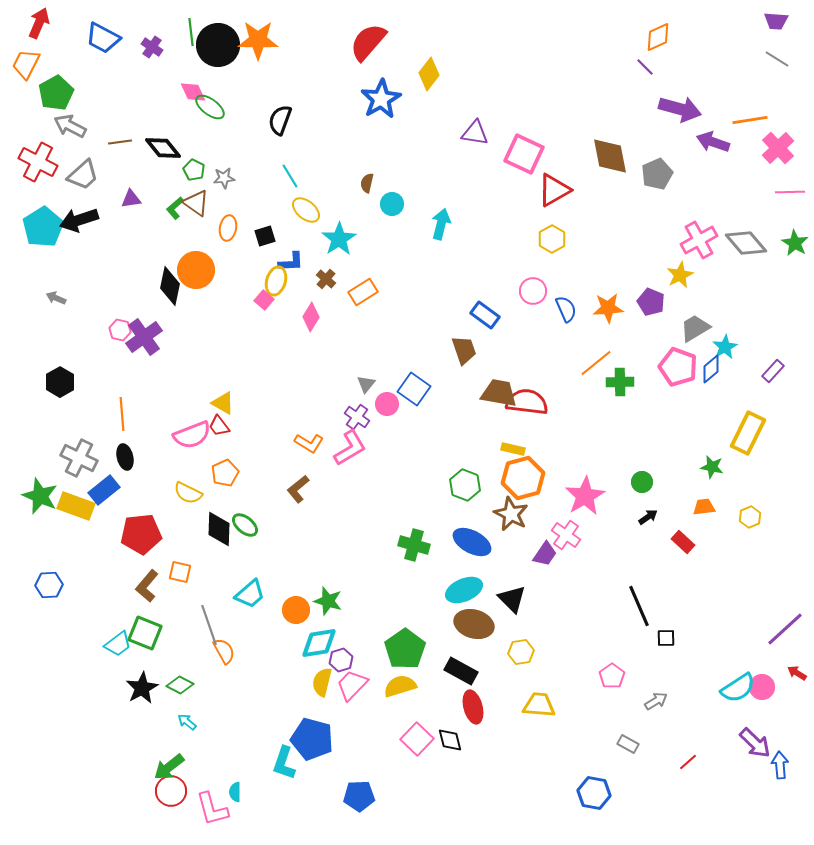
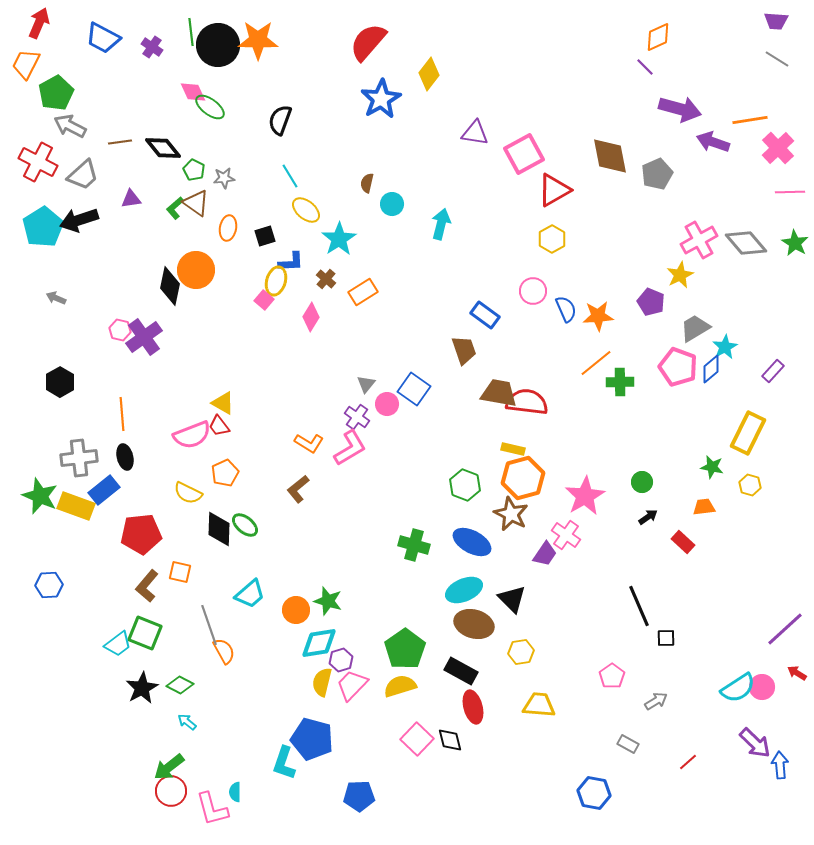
pink square at (524, 154): rotated 36 degrees clockwise
orange star at (608, 308): moved 10 px left, 8 px down
gray cross at (79, 458): rotated 33 degrees counterclockwise
yellow hexagon at (750, 517): moved 32 px up; rotated 20 degrees counterclockwise
